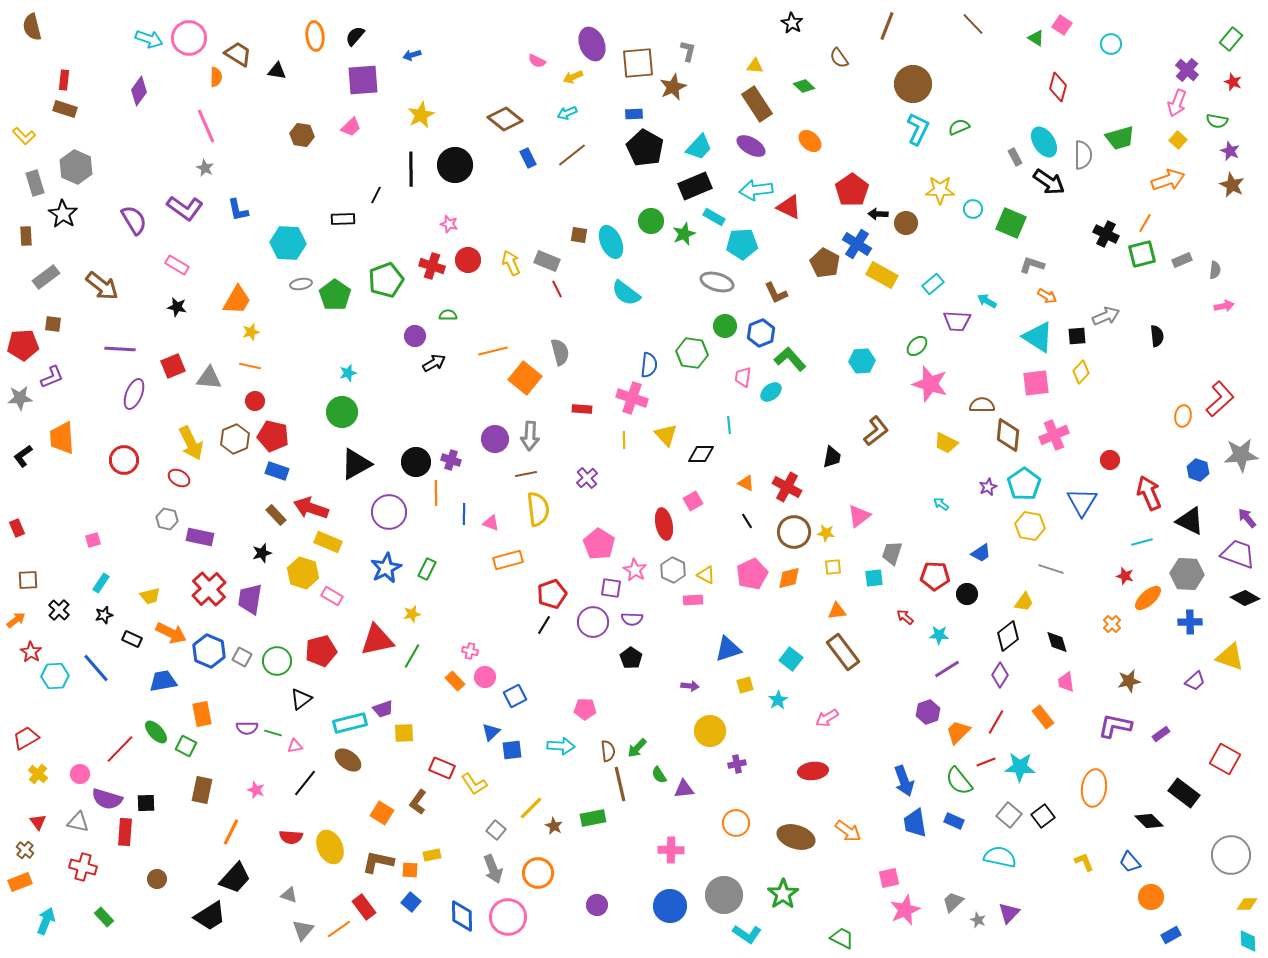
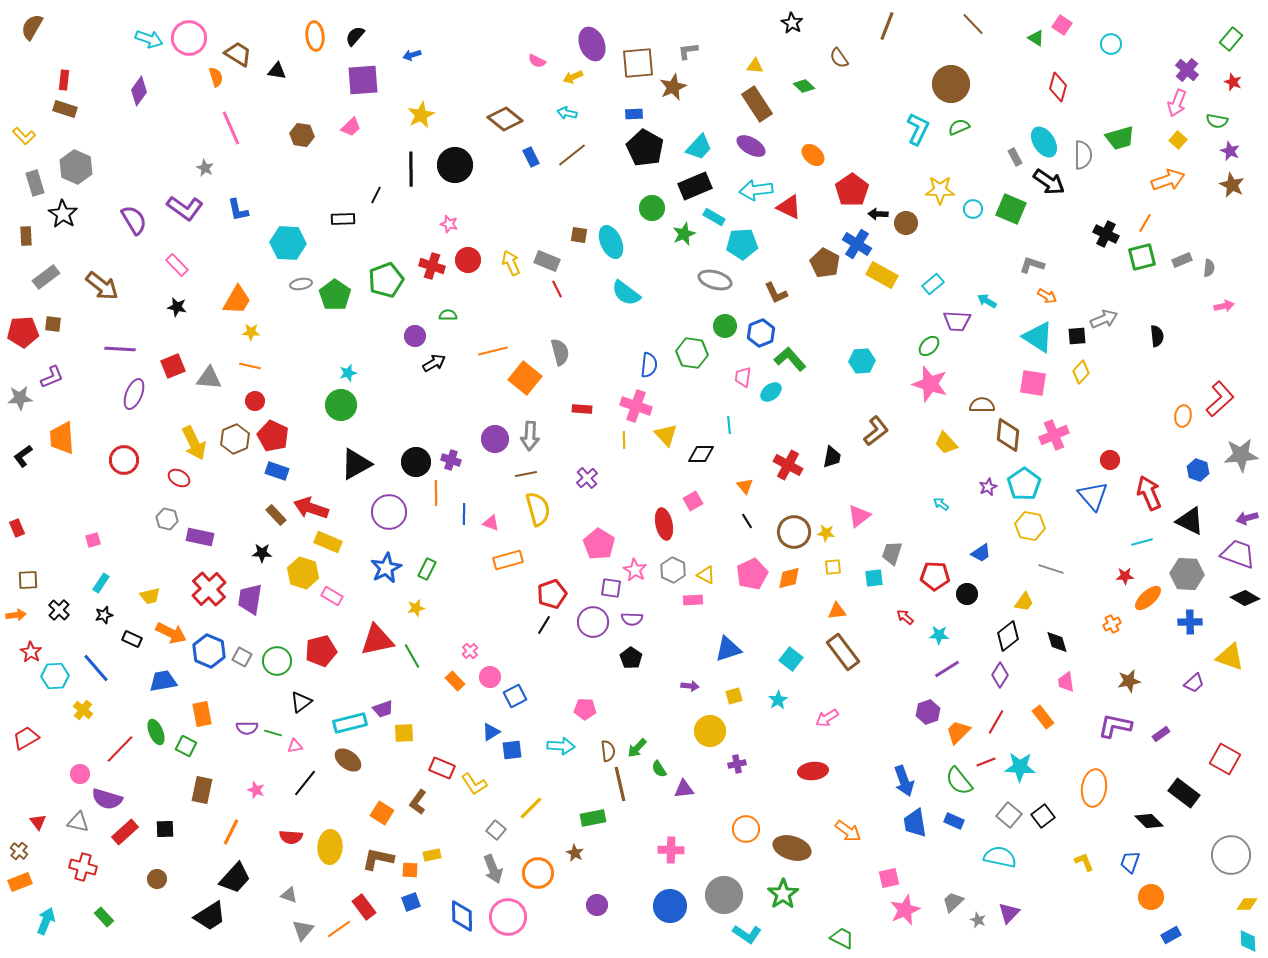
brown semicircle at (32, 27): rotated 44 degrees clockwise
gray L-shape at (688, 51): rotated 110 degrees counterclockwise
orange semicircle at (216, 77): rotated 18 degrees counterclockwise
brown circle at (913, 84): moved 38 px right
cyan arrow at (567, 113): rotated 36 degrees clockwise
pink line at (206, 126): moved 25 px right, 2 px down
orange ellipse at (810, 141): moved 3 px right, 14 px down
blue rectangle at (528, 158): moved 3 px right, 1 px up
green circle at (651, 221): moved 1 px right, 13 px up
green square at (1011, 223): moved 14 px up
green square at (1142, 254): moved 3 px down
pink rectangle at (177, 265): rotated 15 degrees clockwise
gray semicircle at (1215, 270): moved 6 px left, 2 px up
gray ellipse at (717, 282): moved 2 px left, 2 px up
gray arrow at (1106, 316): moved 2 px left, 3 px down
yellow star at (251, 332): rotated 18 degrees clockwise
red pentagon at (23, 345): moved 13 px up
green ellipse at (917, 346): moved 12 px right
pink square at (1036, 383): moved 3 px left; rotated 16 degrees clockwise
pink cross at (632, 398): moved 4 px right, 8 px down
green circle at (342, 412): moved 1 px left, 7 px up
red pentagon at (273, 436): rotated 12 degrees clockwise
yellow arrow at (191, 443): moved 3 px right
yellow trapezoid at (946, 443): rotated 20 degrees clockwise
orange triangle at (746, 483): moved 1 px left, 3 px down; rotated 24 degrees clockwise
red cross at (787, 487): moved 1 px right, 22 px up
blue triangle at (1082, 502): moved 11 px right, 6 px up; rotated 12 degrees counterclockwise
yellow semicircle at (538, 509): rotated 8 degrees counterclockwise
purple arrow at (1247, 518): rotated 65 degrees counterclockwise
black star at (262, 553): rotated 18 degrees clockwise
red star at (1125, 576): rotated 18 degrees counterclockwise
yellow star at (412, 614): moved 4 px right, 6 px up
orange arrow at (16, 620): moved 5 px up; rotated 30 degrees clockwise
orange cross at (1112, 624): rotated 18 degrees clockwise
pink cross at (470, 651): rotated 35 degrees clockwise
green line at (412, 656): rotated 60 degrees counterclockwise
pink circle at (485, 677): moved 5 px right
purple trapezoid at (1195, 681): moved 1 px left, 2 px down
yellow square at (745, 685): moved 11 px left, 11 px down
black triangle at (301, 699): moved 3 px down
green ellipse at (156, 732): rotated 20 degrees clockwise
blue triangle at (491, 732): rotated 12 degrees clockwise
yellow cross at (38, 774): moved 45 px right, 64 px up
green semicircle at (659, 775): moved 6 px up
black square at (146, 803): moved 19 px right, 26 px down
orange circle at (736, 823): moved 10 px right, 6 px down
brown star at (554, 826): moved 21 px right, 27 px down
red rectangle at (125, 832): rotated 44 degrees clockwise
brown ellipse at (796, 837): moved 4 px left, 11 px down
yellow ellipse at (330, 847): rotated 28 degrees clockwise
brown cross at (25, 850): moved 6 px left, 1 px down
brown L-shape at (378, 862): moved 3 px up
blue trapezoid at (1130, 862): rotated 60 degrees clockwise
blue square at (411, 902): rotated 30 degrees clockwise
